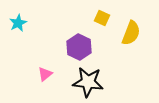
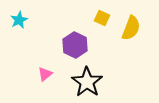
cyan star: moved 1 px right, 3 px up
yellow semicircle: moved 5 px up
purple hexagon: moved 4 px left, 2 px up
black star: moved 1 px left; rotated 28 degrees clockwise
